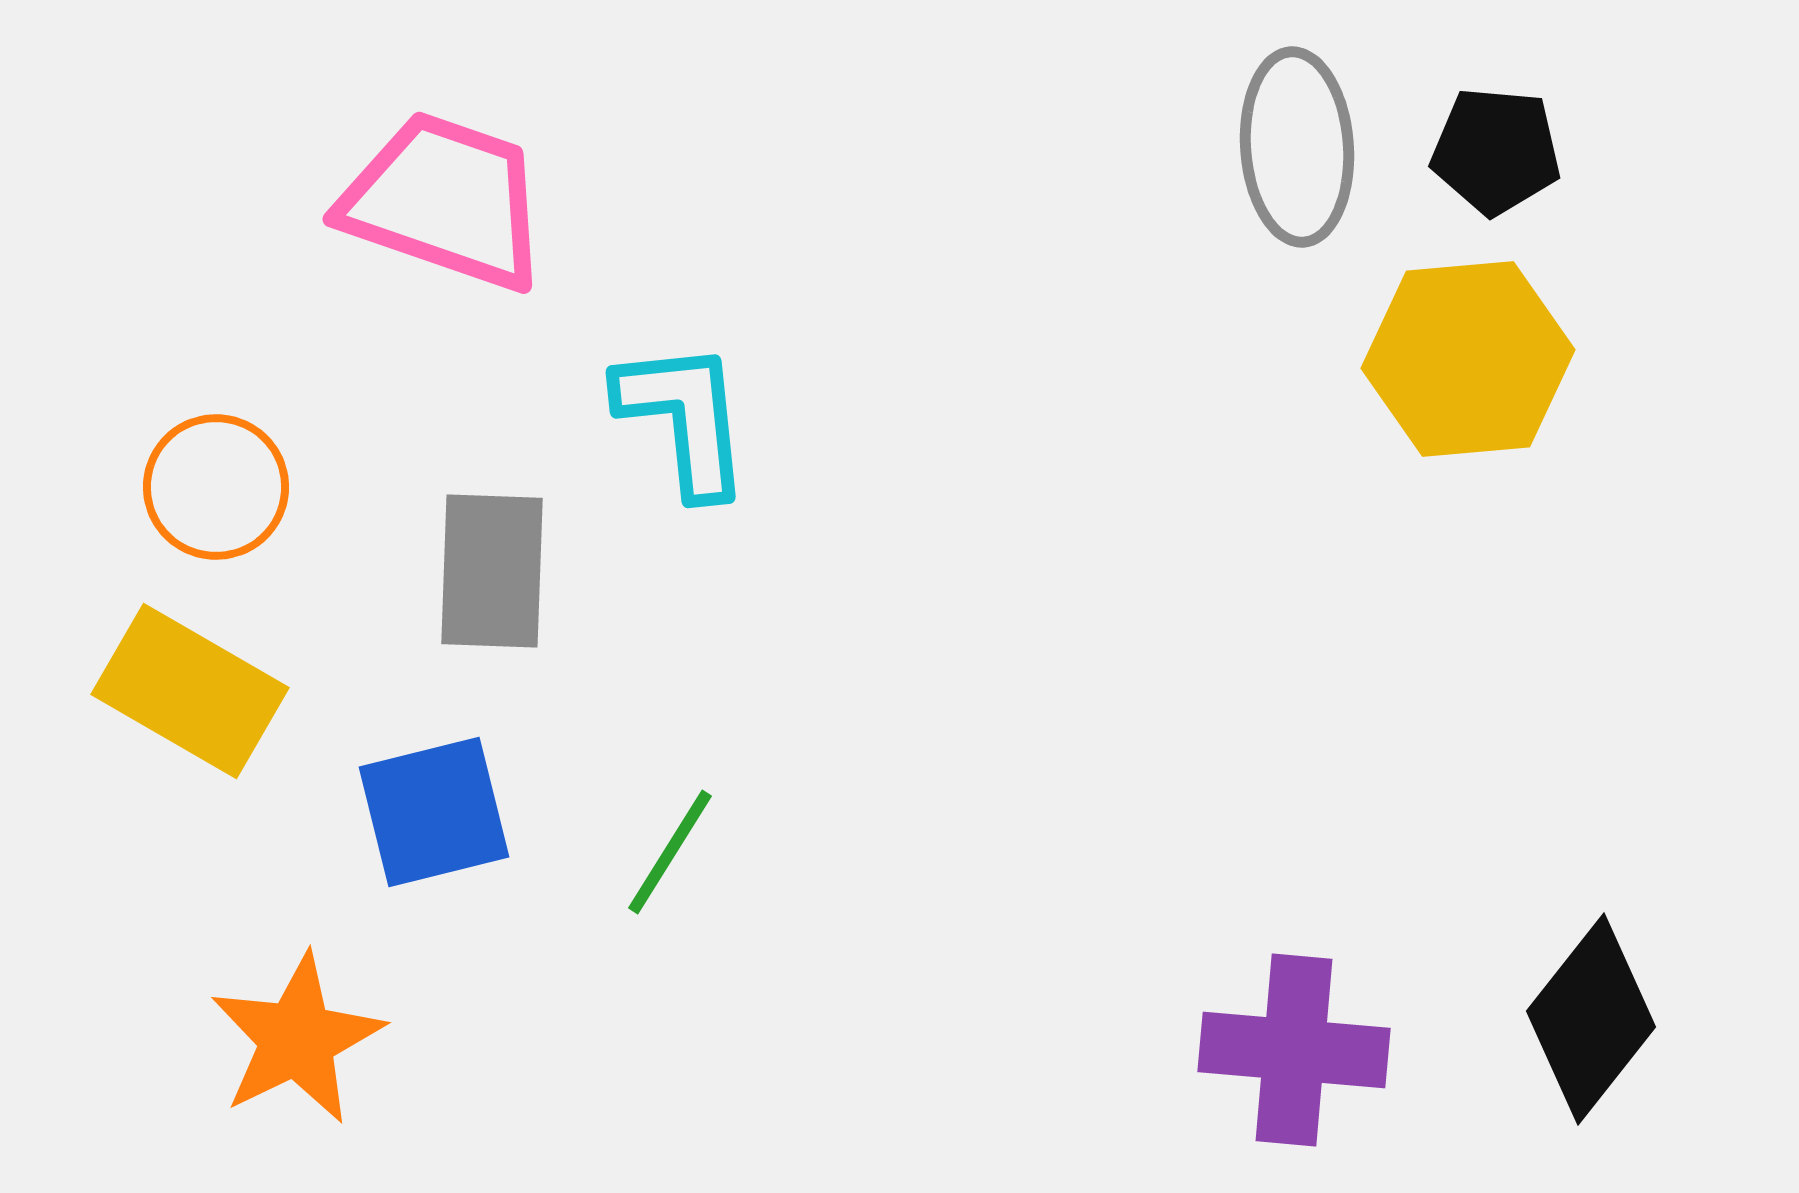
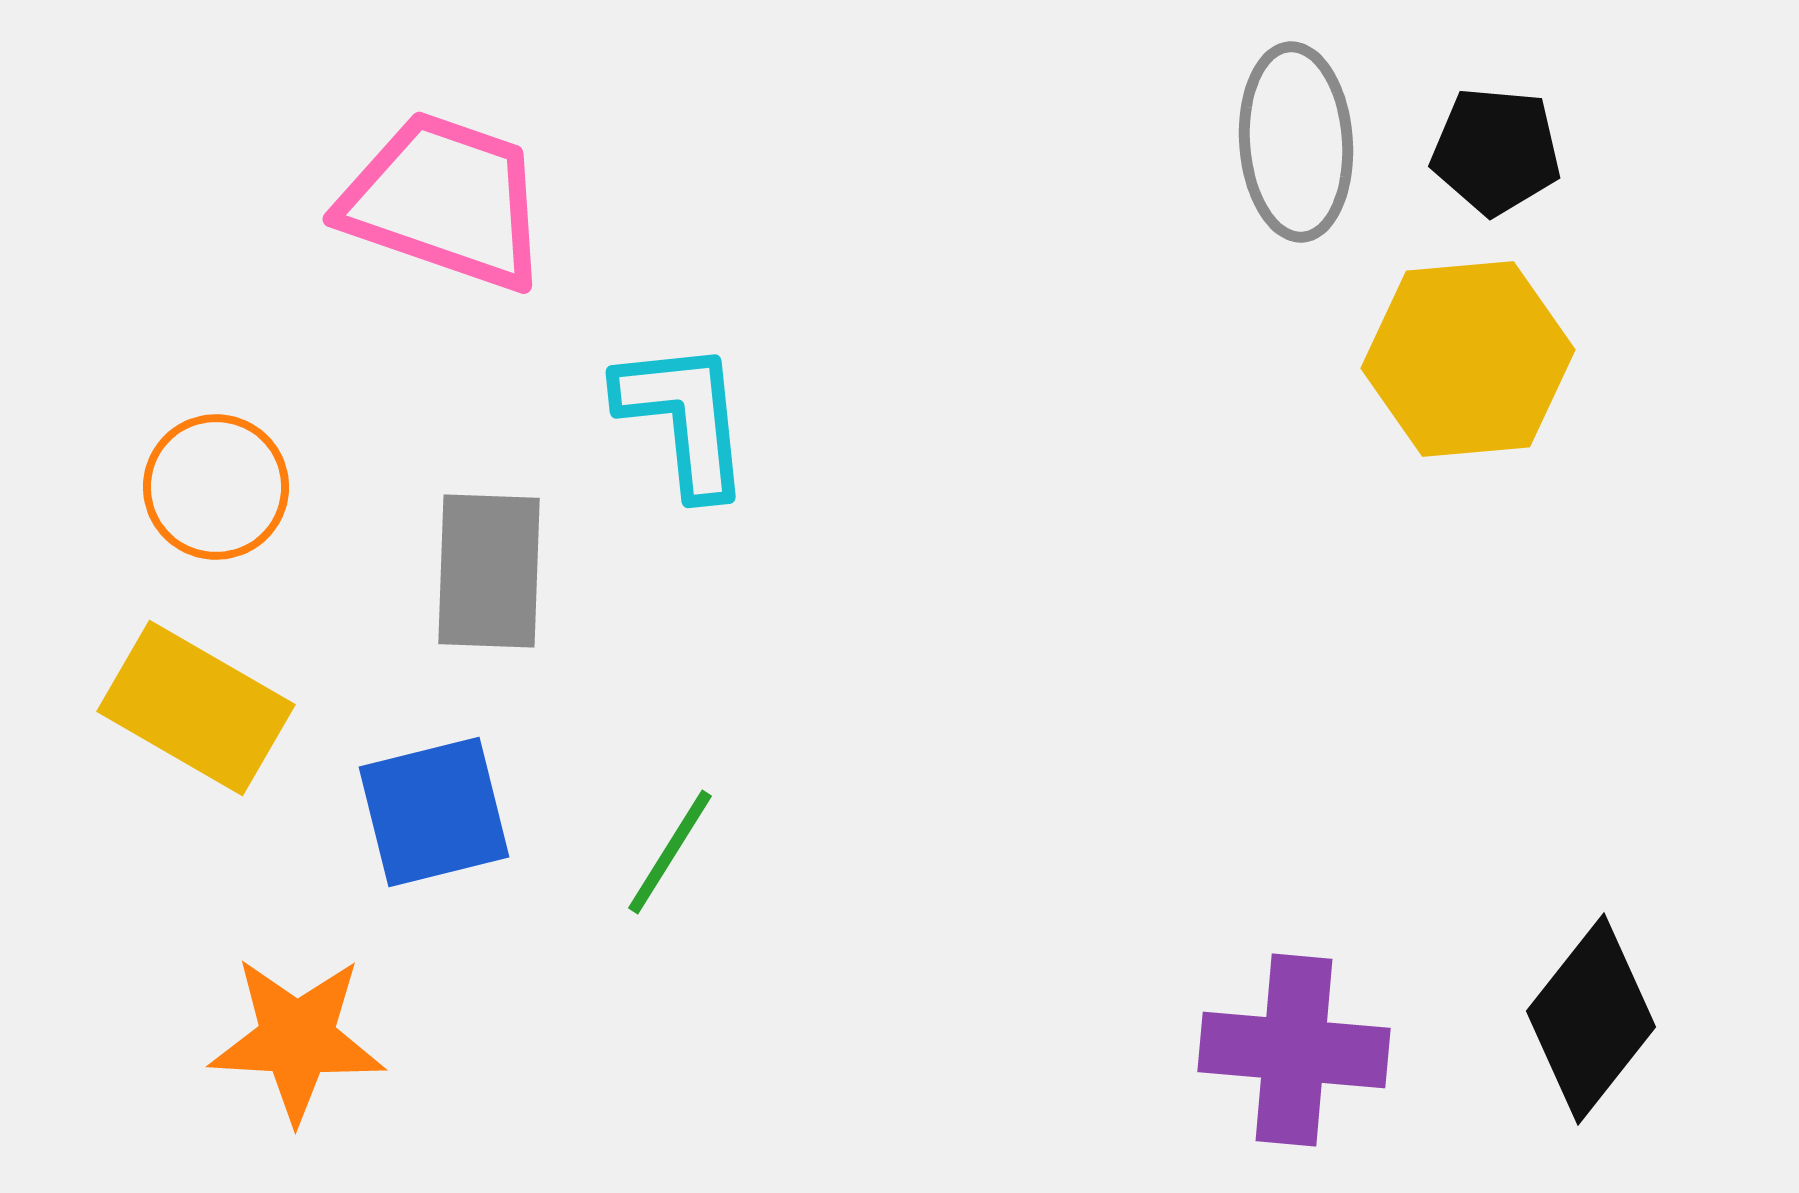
gray ellipse: moved 1 px left, 5 px up
gray rectangle: moved 3 px left
yellow rectangle: moved 6 px right, 17 px down
orange star: rotated 29 degrees clockwise
